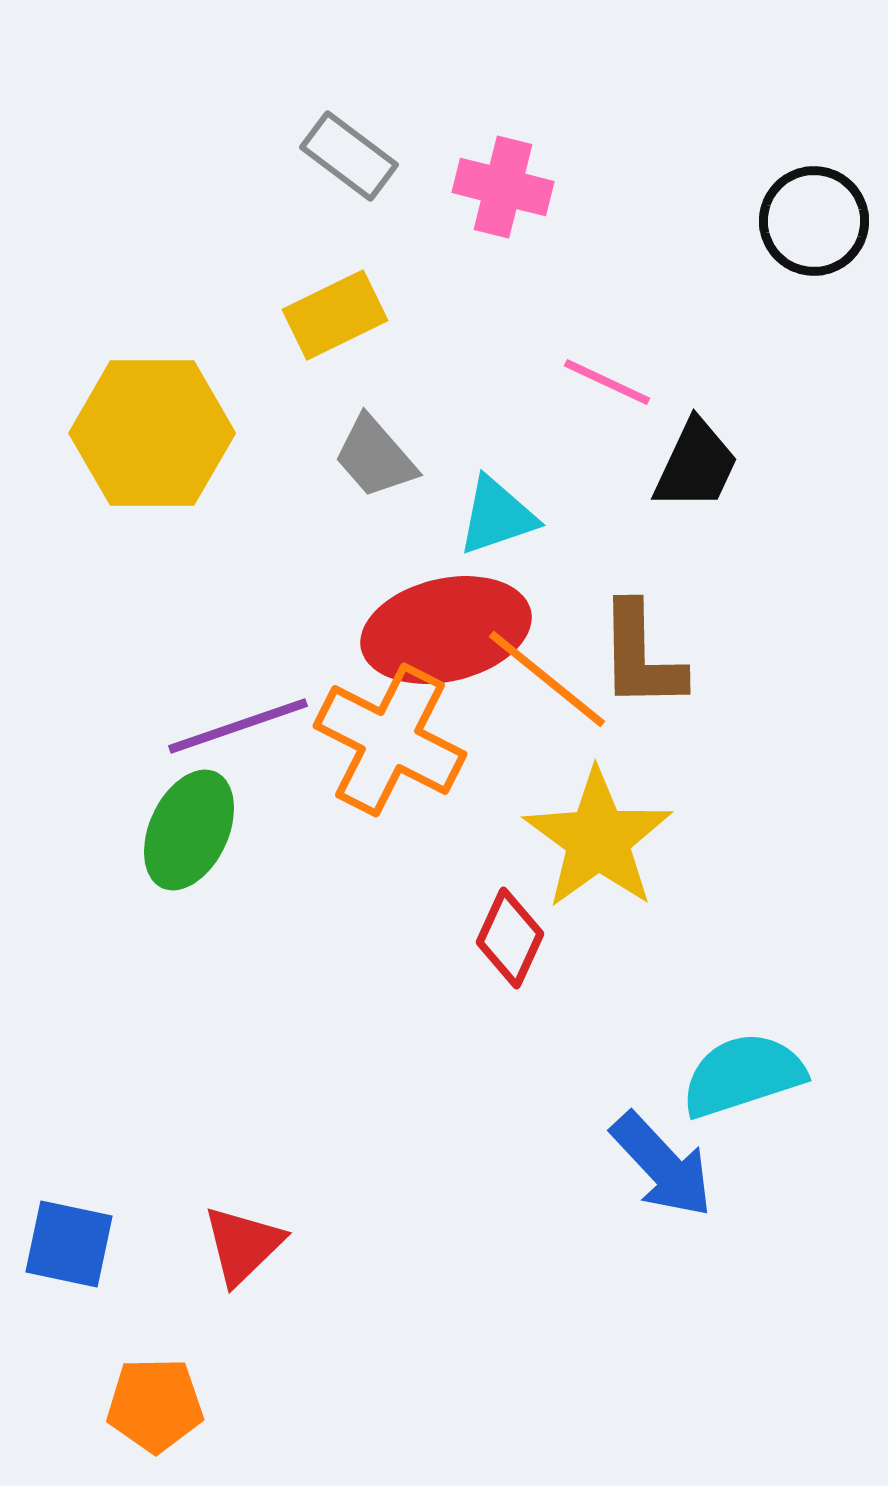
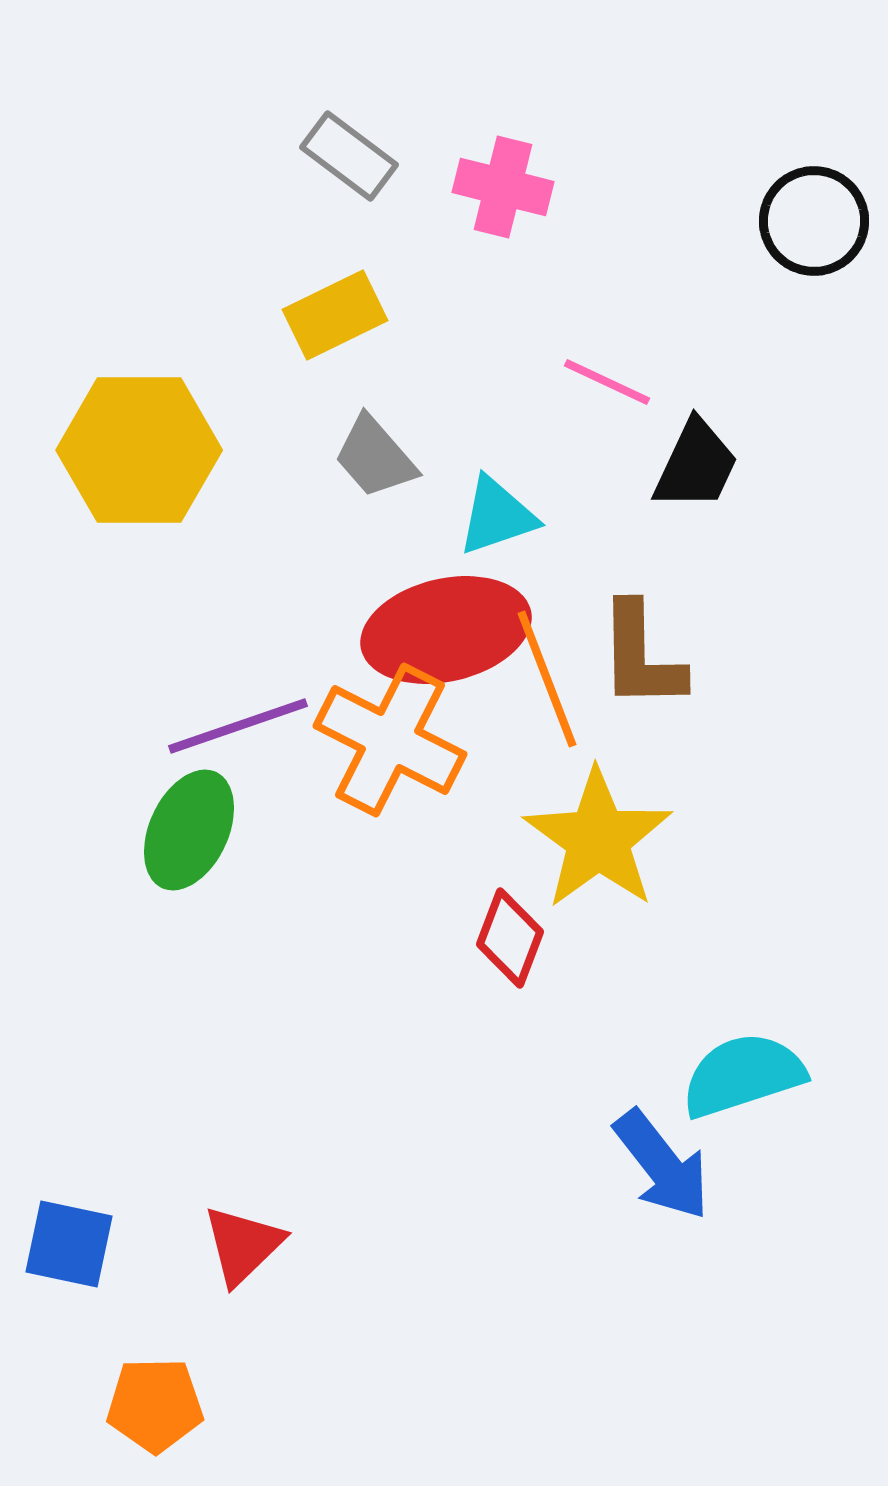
yellow hexagon: moved 13 px left, 17 px down
orange line: rotated 30 degrees clockwise
red diamond: rotated 4 degrees counterclockwise
blue arrow: rotated 5 degrees clockwise
